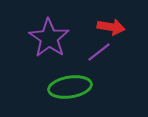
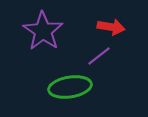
purple star: moved 6 px left, 7 px up
purple line: moved 4 px down
